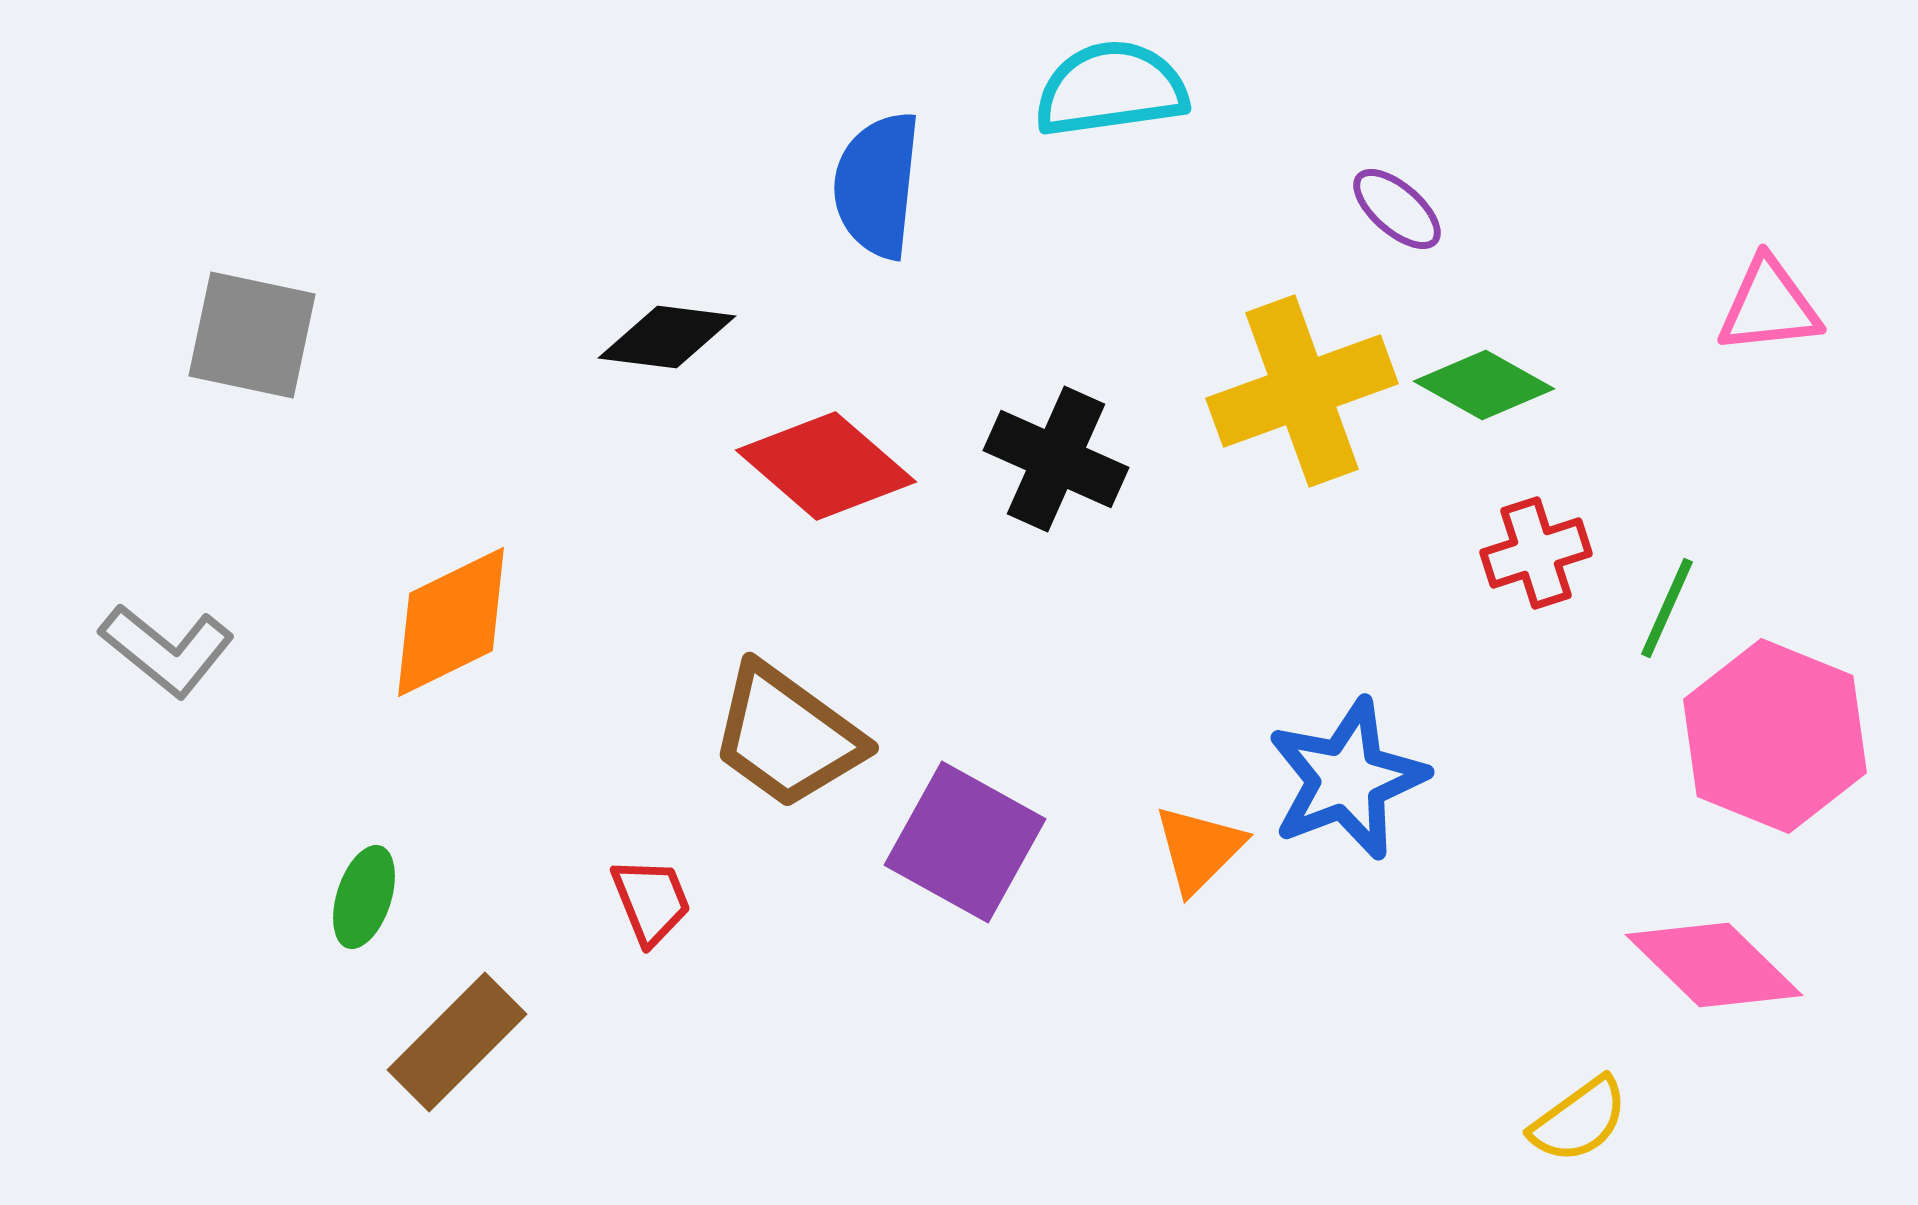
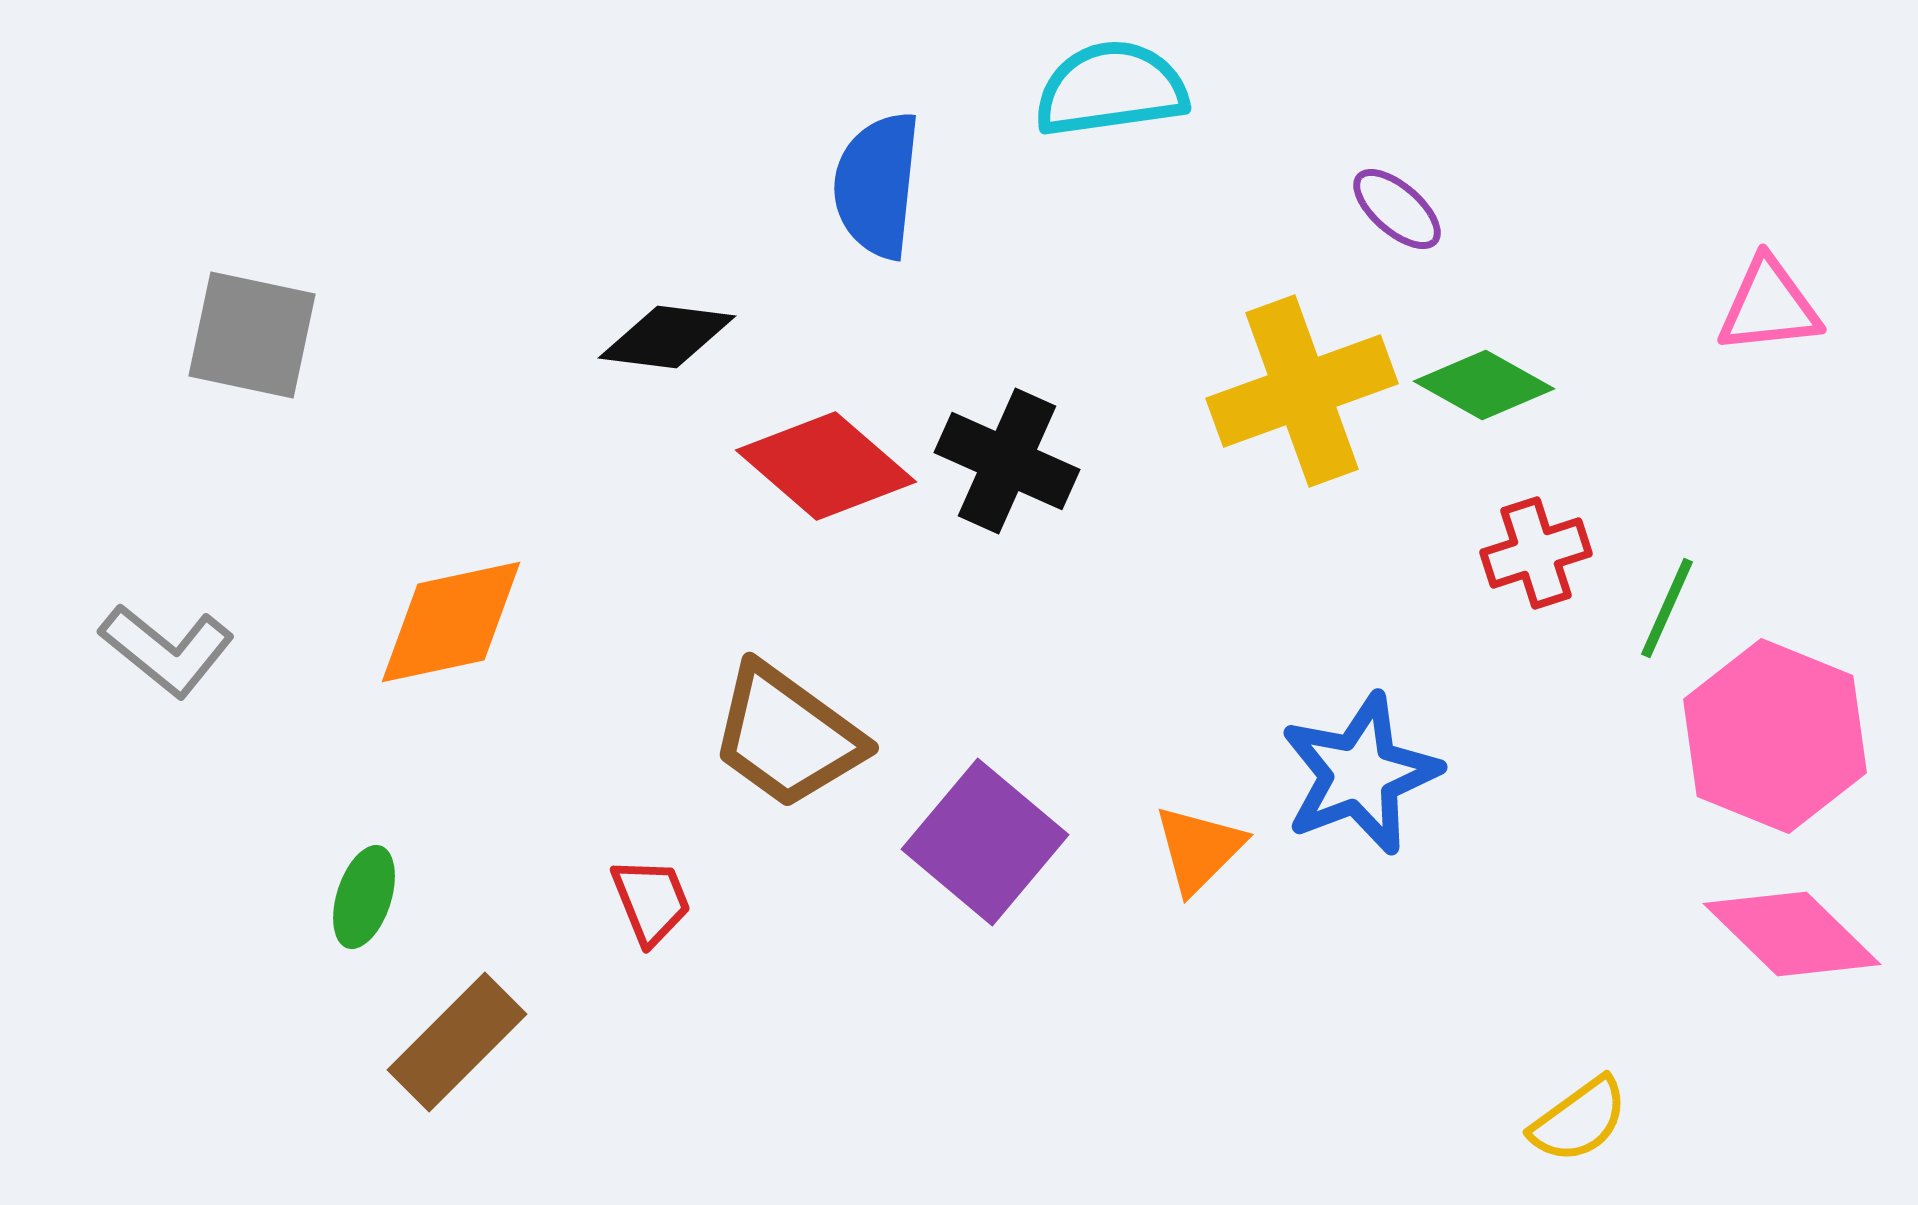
black cross: moved 49 px left, 2 px down
orange diamond: rotated 14 degrees clockwise
blue star: moved 13 px right, 5 px up
purple square: moved 20 px right; rotated 11 degrees clockwise
pink diamond: moved 78 px right, 31 px up
